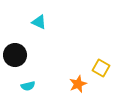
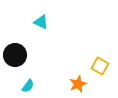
cyan triangle: moved 2 px right
yellow square: moved 1 px left, 2 px up
cyan semicircle: rotated 40 degrees counterclockwise
